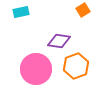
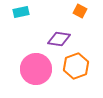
orange square: moved 3 px left, 1 px down; rotated 32 degrees counterclockwise
purple diamond: moved 2 px up
